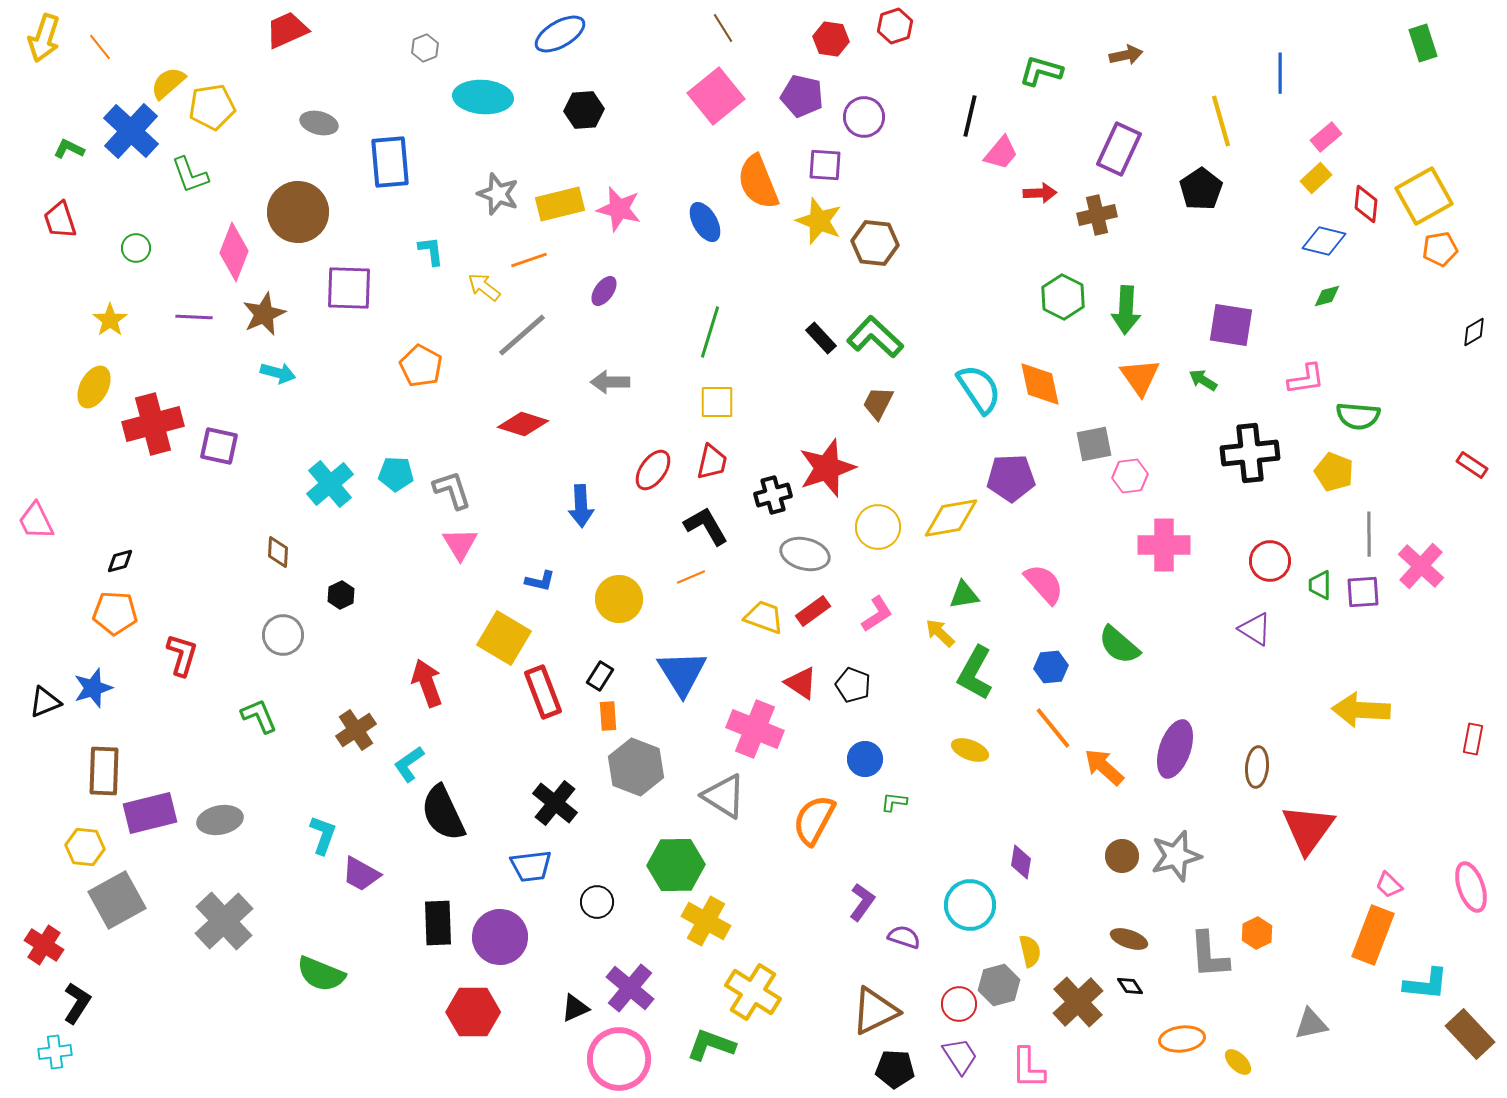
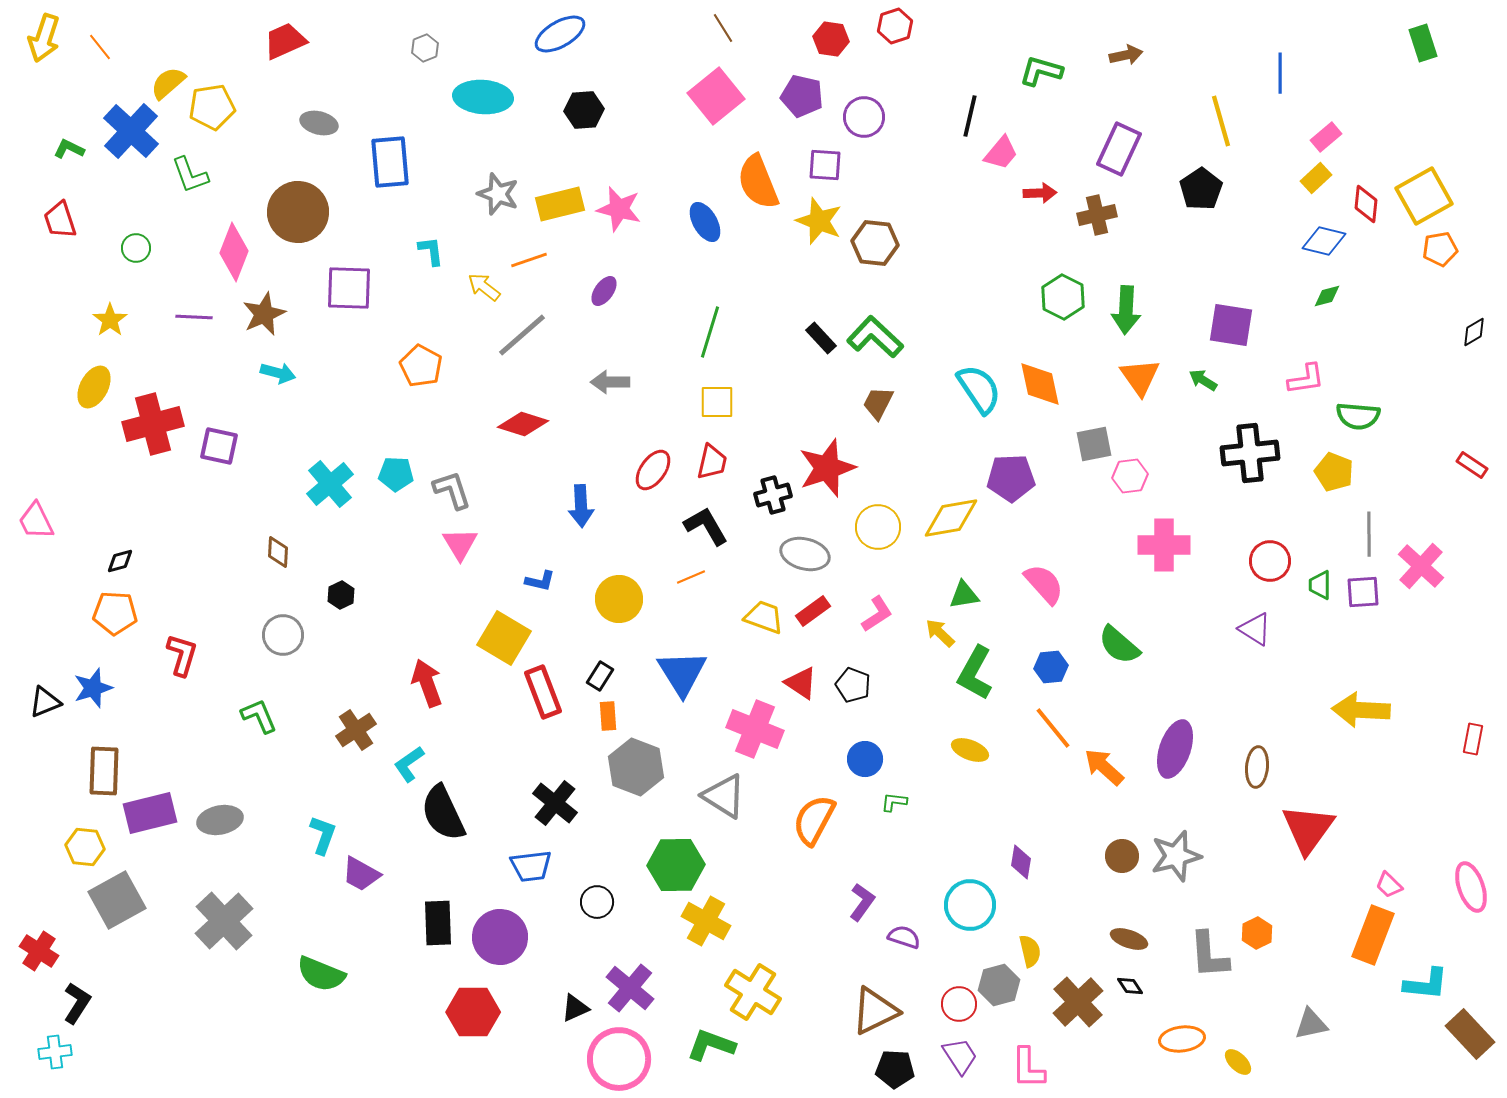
red trapezoid at (287, 30): moved 2 px left, 11 px down
red cross at (44, 945): moved 5 px left, 6 px down
